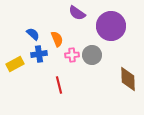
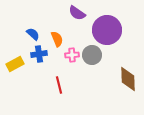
purple circle: moved 4 px left, 4 px down
